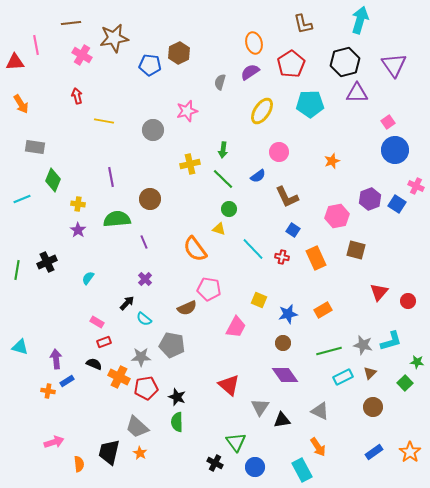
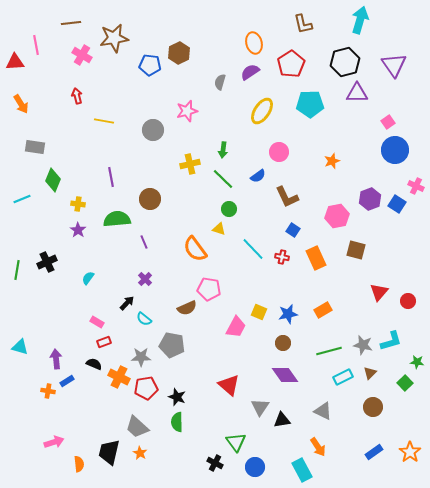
yellow square at (259, 300): moved 12 px down
gray triangle at (320, 411): moved 3 px right
